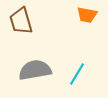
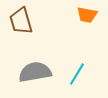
gray semicircle: moved 2 px down
